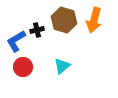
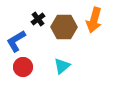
brown hexagon: moved 7 px down; rotated 15 degrees counterclockwise
black cross: moved 1 px right, 11 px up; rotated 24 degrees counterclockwise
